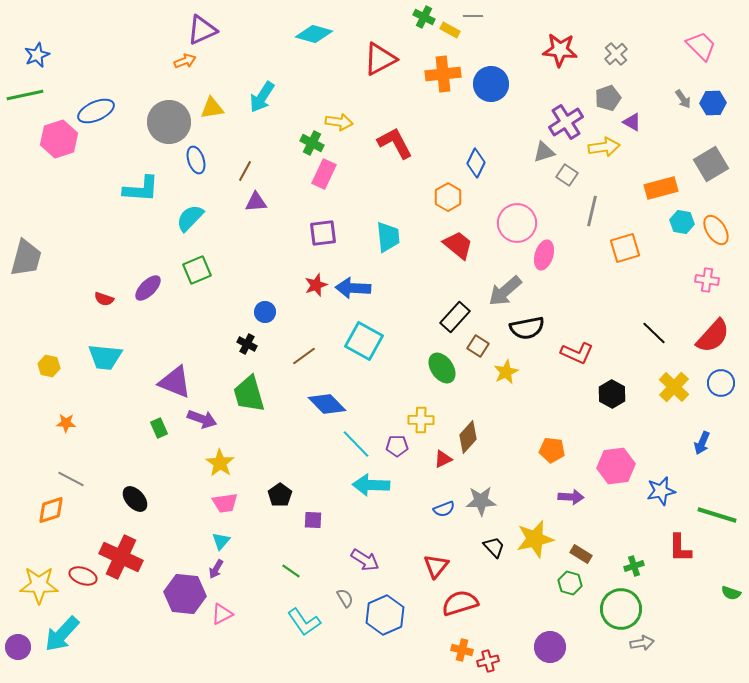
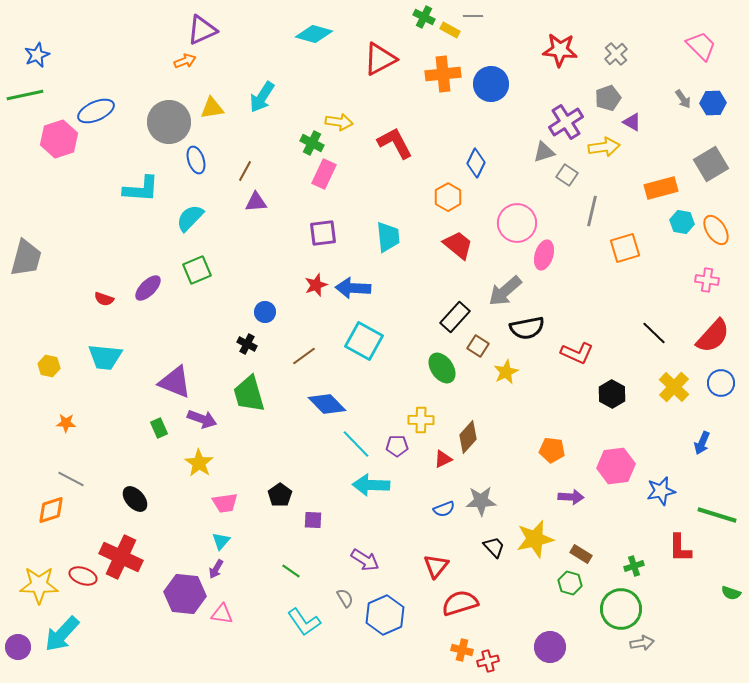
yellow star at (220, 463): moved 21 px left
pink triangle at (222, 614): rotated 35 degrees clockwise
